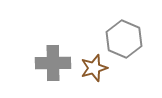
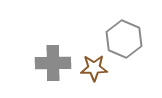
brown star: rotated 16 degrees clockwise
